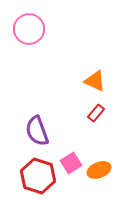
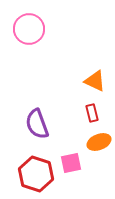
red rectangle: moved 4 px left; rotated 54 degrees counterclockwise
purple semicircle: moved 7 px up
pink square: rotated 20 degrees clockwise
orange ellipse: moved 28 px up
red hexagon: moved 2 px left, 2 px up
